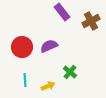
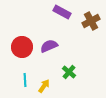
purple rectangle: rotated 24 degrees counterclockwise
green cross: moved 1 px left
yellow arrow: moved 4 px left; rotated 32 degrees counterclockwise
